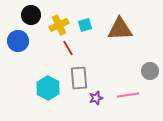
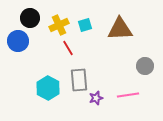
black circle: moved 1 px left, 3 px down
gray circle: moved 5 px left, 5 px up
gray rectangle: moved 2 px down
